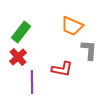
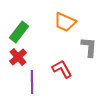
orange trapezoid: moved 7 px left, 4 px up
green rectangle: moved 2 px left
gray L-shape: moved 3 px up
red L-shape: rotated 130 degrees counterclockwise
